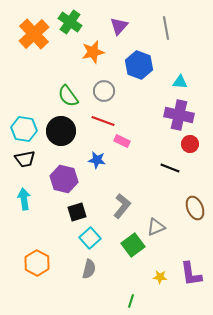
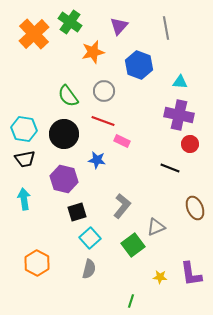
black circle: moved 3 px right, 3 px down
